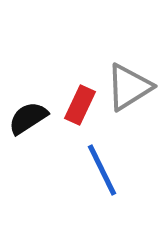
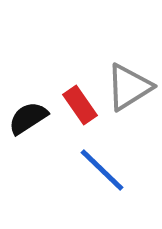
red rectangle: rotated 60 degrees counterclockwise
blue line: rotated 20 degrees counterclockwise
